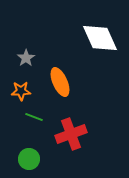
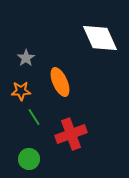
green line: rotated 36 degrees clockwise
